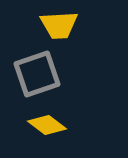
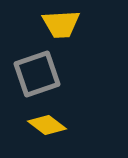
yellow trapezoid: moved 2 px right, 1 px up
